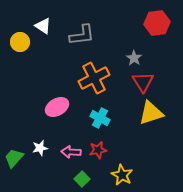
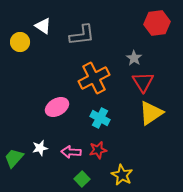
yellow triangle: rotated 16 degrees counterclockwise
